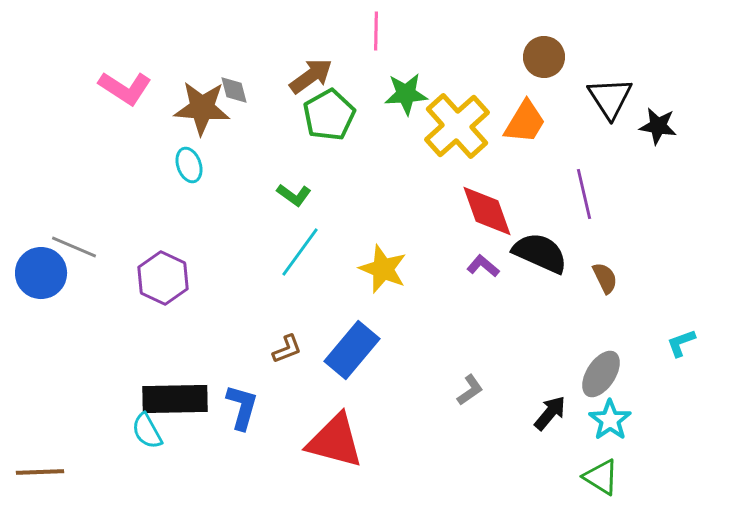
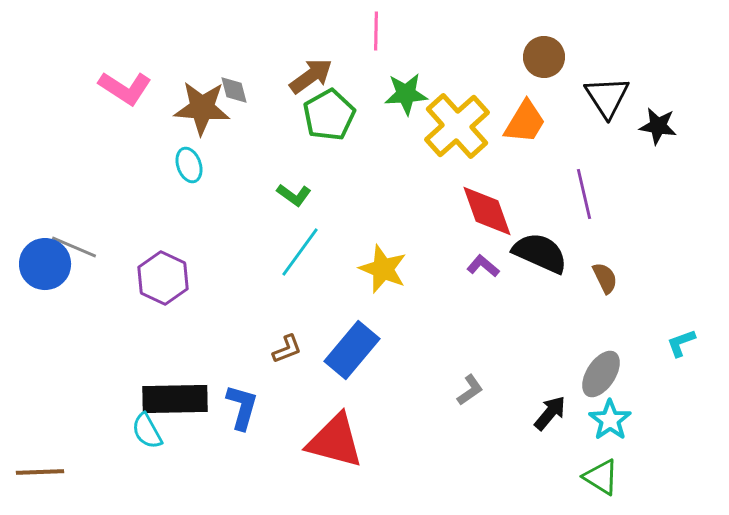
black triangle: moved 3 px left, 1 px up
blue circle: moved 4 px right, 9 px up
